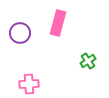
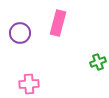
green cross: moved 10 px right, 1 px down; rotated 14 degrees clockwise
